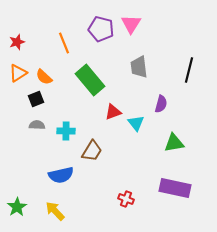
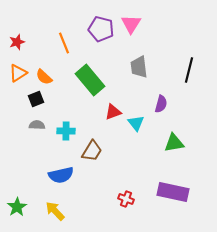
purple rectangle: moved 2 px left, 4 px down
